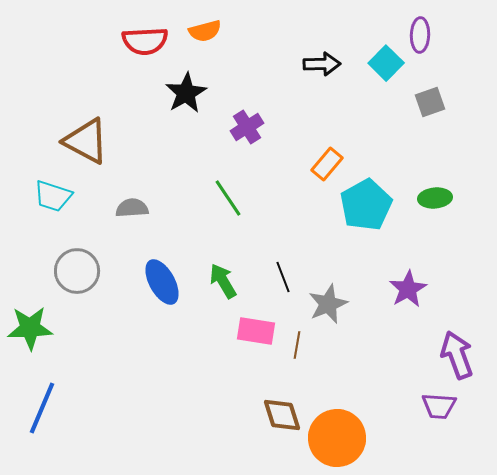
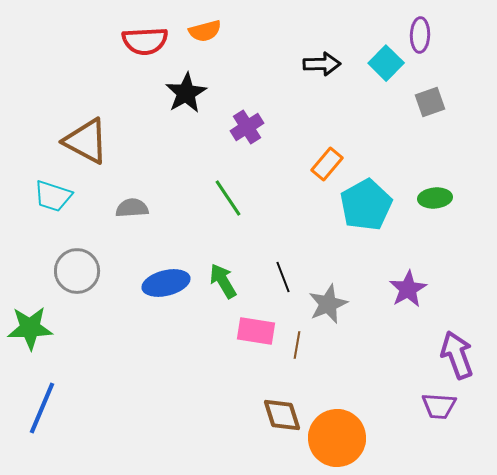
blue ellipse: moved 4 px right, 1 px down; rotated 75 degrees counterclockwise
